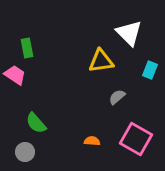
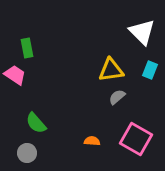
white triangle: moved 13 px right, 1 px up
yellow triangle: moved 10 px right, 9 px down
gray circle: moved 2 px right, 1 px down
